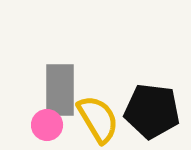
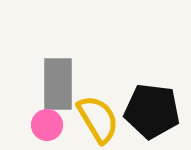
gray rectangle: moved 2 px left, 6 px up
